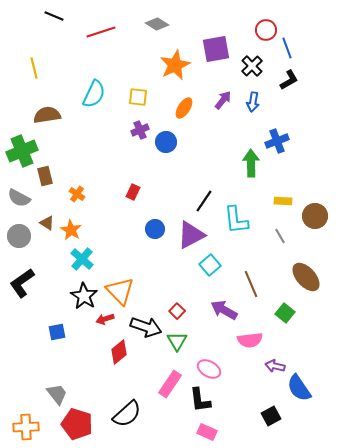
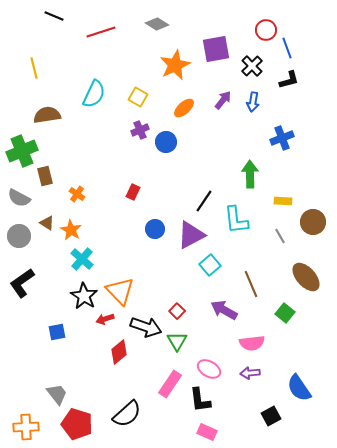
black L-shape at (289, 80): rotated 15 degrees clockwise
yellow square at (138, 97): rotated 24 degrees clockwise
orange ellipse at (184, 108): rotated 15 degrees clockwise
blue cross at (277, 141): moved 5 px right, 3 px up
green arrow at (251, 163): moved 1 px left, 11 px down
brown circle at (315, 216): moved 2 px left, 6 px down
pink semicircle at (250, 340): moved 2 px right, 3 px down
purple arrow at (275, 366): moved 25 px left, 7 px down; rotated 18 degrees counterclockwise
